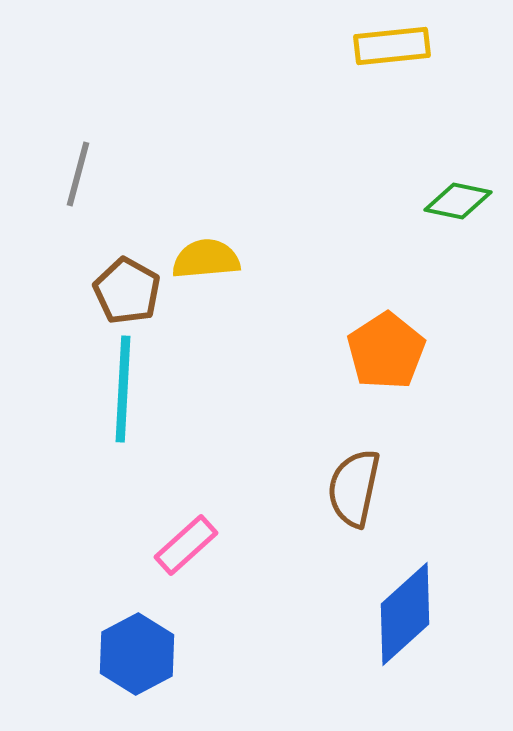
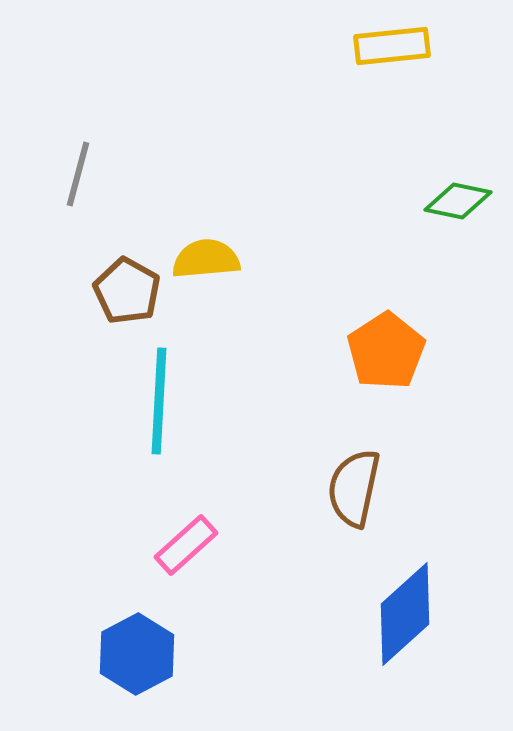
cyan line: moved 36 px right, 12 px down
